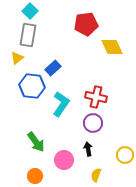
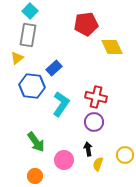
blue rectangle: moved 1 px right
purple circle: moved 1 px right, 1 px up
yellow semicircle: moved 2 px right, 11 px up
